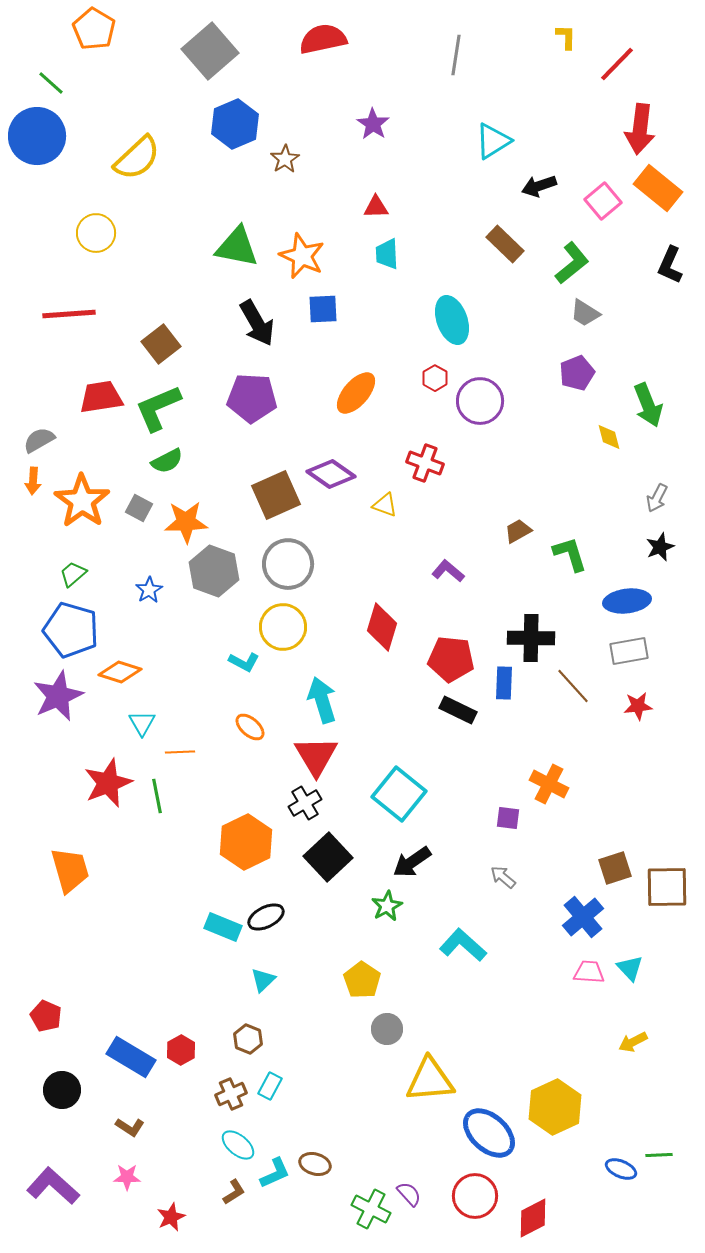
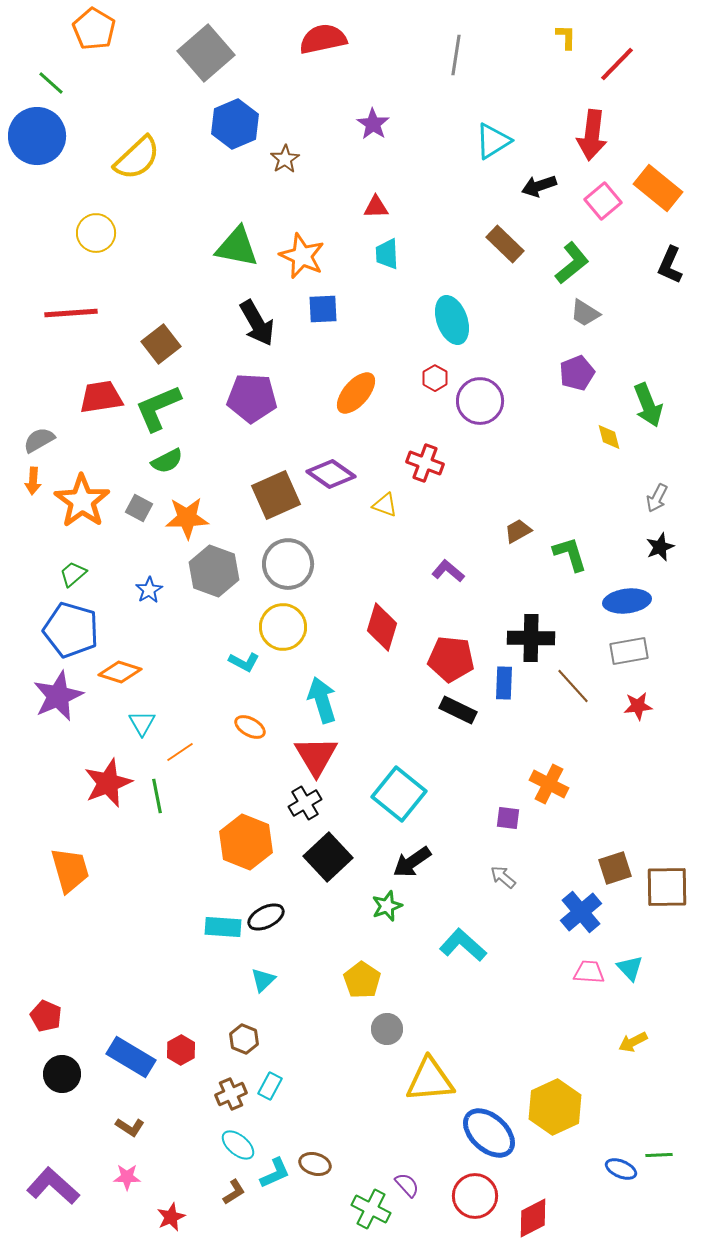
gray square at (210, 51): moved 4 px left, 2 px down
red arrow at (640, 129): moved 48 px left, 6 px down
red line at (69, 314): moved 2 px right, 1 px up
orange star at (186, 522): moved 1 px right, 4 px up
orange ellipse at (250, 727): rotated 12 degrees counterclockwise
orange line at (180, 752): rotated 32 degrees counterclockwise
orange hexagon at (246, 842): rotated 12 degrees counterclockwise
green star at (387, 906): rotated 8 degrees clockwise
blue cross at (583, 917): moved 2 px left, 5 px up
cyan rectangle at (223, 927): rotated 18 degrees counterclockwise
brown hexagon at (248, 1039): moved 4 px left
black circle at (62, 1090): moved 16 px up
purple semicircle at (409, 1194): moved 2 px left, 9 px up
